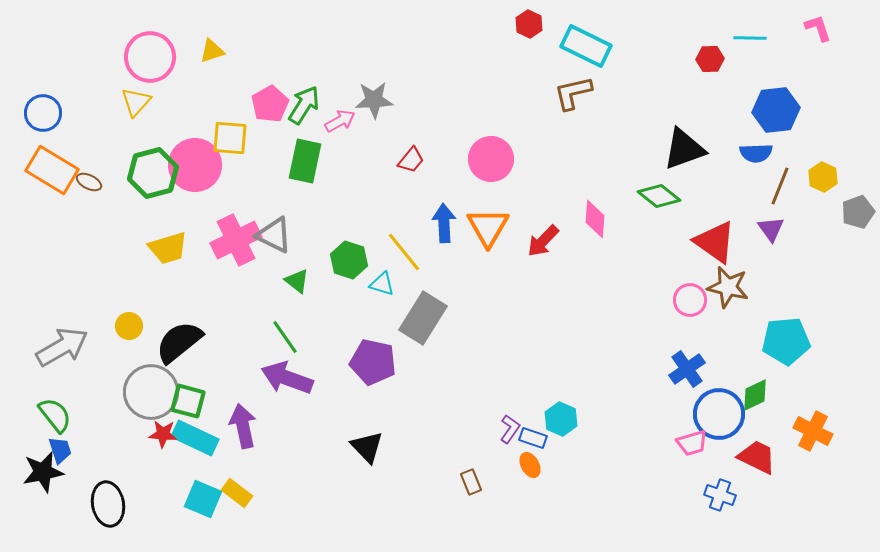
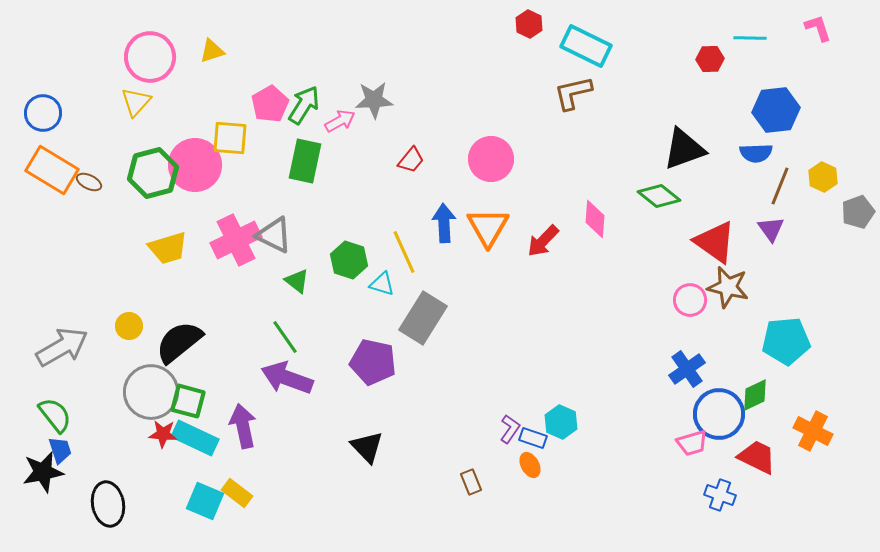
yellow line at (404, 252): rotated 15 degrees clockwise
cyan hexagon at (561, 419): moved 3 px down
cyan square at (203, 499): moved 2 px right, 2 px down
